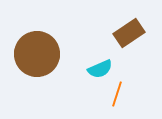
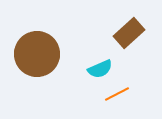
brown rectangle: rotated 8 degrees counterclockwise
orange line: rotated 45 degrees clockwise
